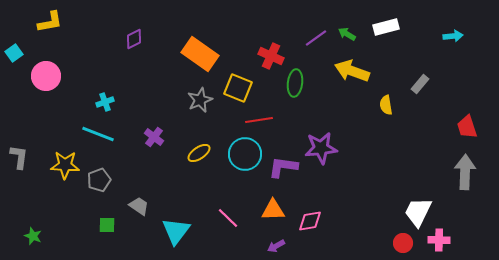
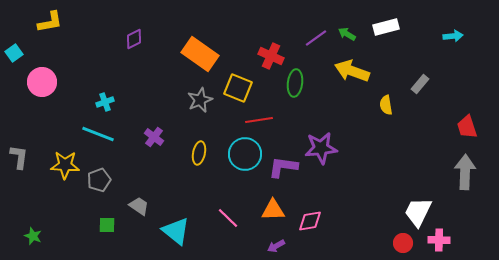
pink circle: moved 4 px left, 6 px down
yellow ellipse: rotated 45 degrees counterclockwise
cyan triangle: rotated 28 degrees counterclockwise
